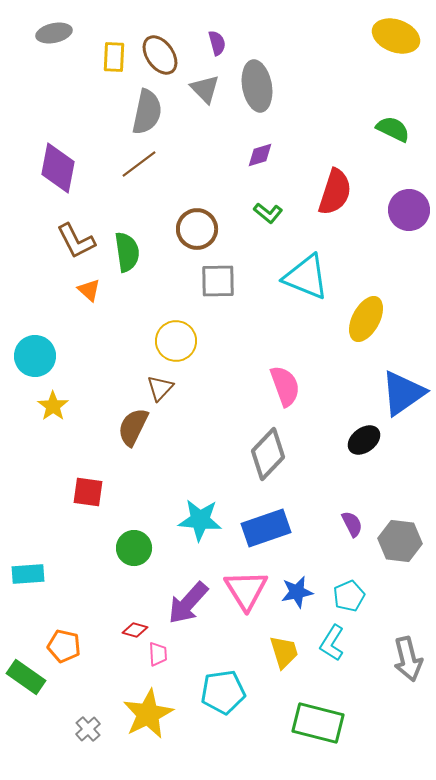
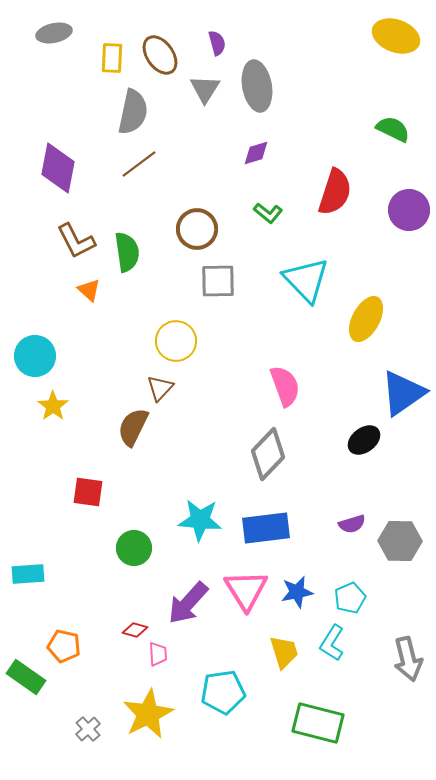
yellow rectangle at (114, 57): moved 2 px left, 1 px down
gray triangle at (205, 89): rotated 16 degrees clockwise
gray semicircle at (147, 112): moved 14 px left
purple diamond at (260, 155): moved 4 px left, 2 px up
cyan triangle at (306, 277): moved 3 px down; rotated 24 degrees clockwise
purple semicircle at (352, 524): rotated 100 degrees clockwise
blue rectangle at (266, 528): rotated 12 degrees clockwise
gray hexagon at (400, 541): rotated 6 degrees counterclockwise
cyan pentagon at (349, 596): moved 1 px right, 2 px down
